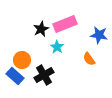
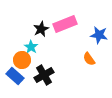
cyan star: moved 26 px left
